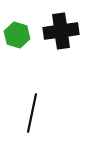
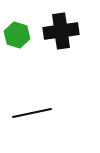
black line: rotated 66 degrees clockwise
